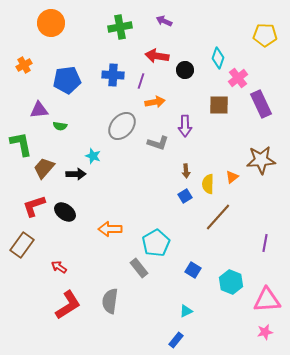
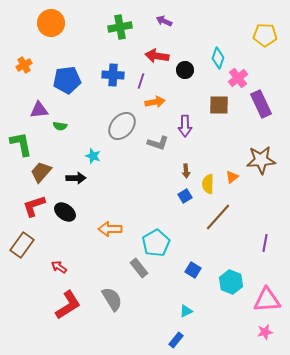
brown trapezoid at (44, 168): moved 3 px left, 4 px down
black arrow at (76, 174): moved 4 px down
gray semicircle at (110, 301): moved 2 px right, 2 px up; rotated 140 degrees clockwise
